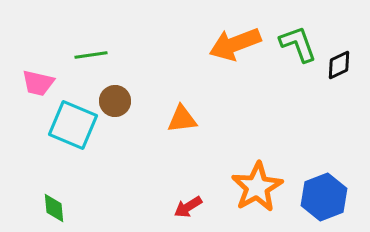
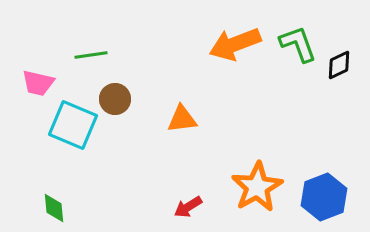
brown circle: moved 2 px up
